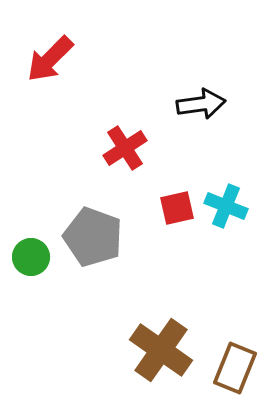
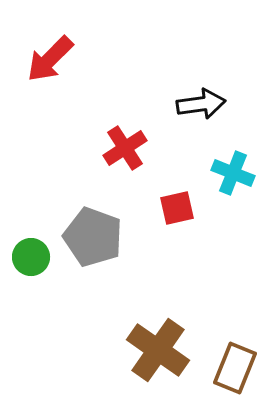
cyan cross: moved 7 px right, 33 px up
brown cross: moved 3 px left
